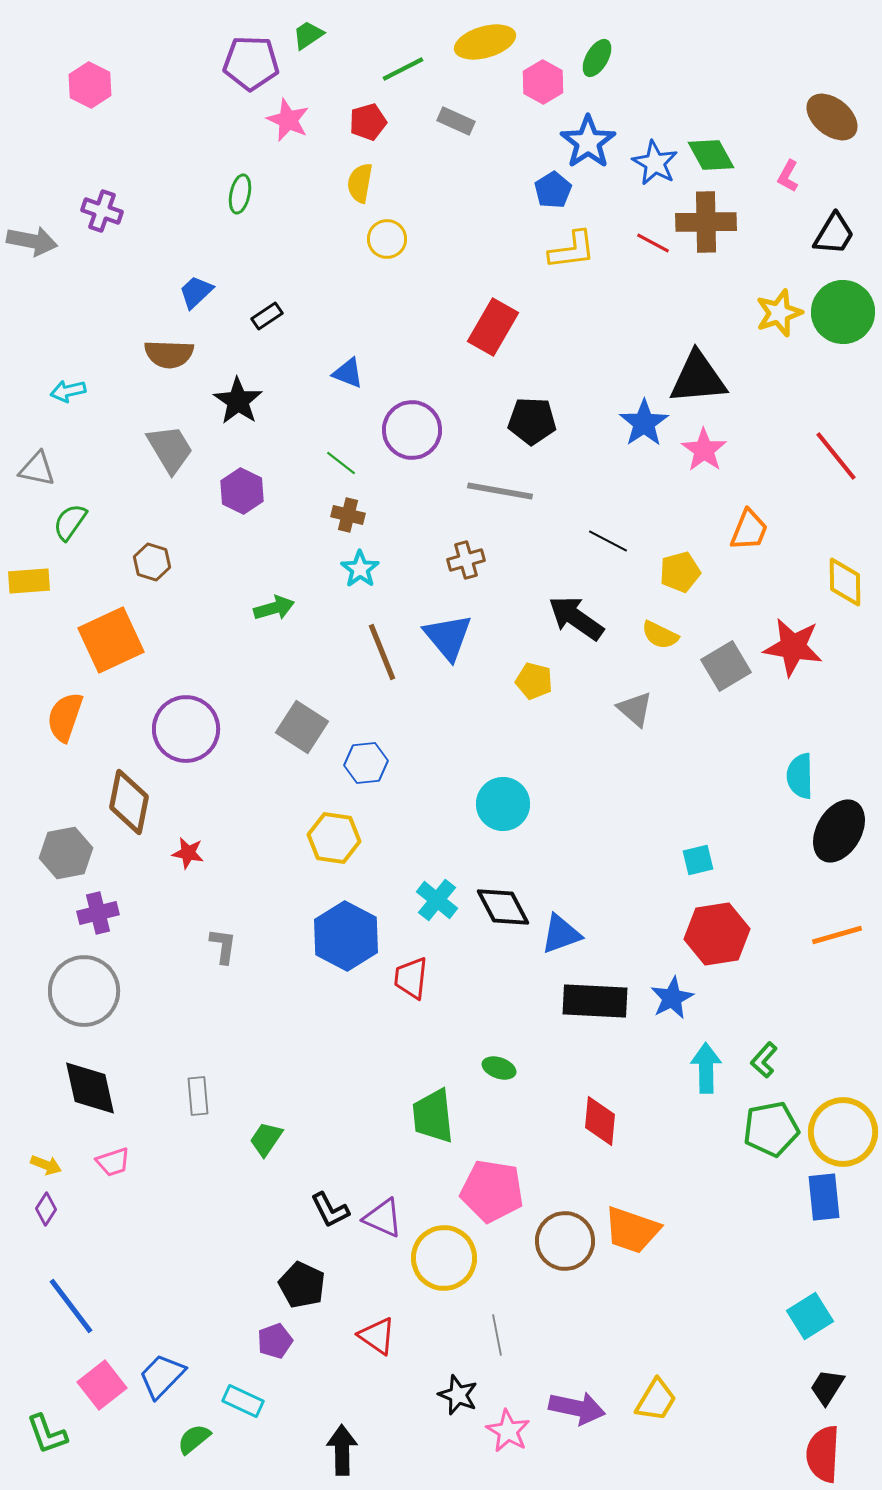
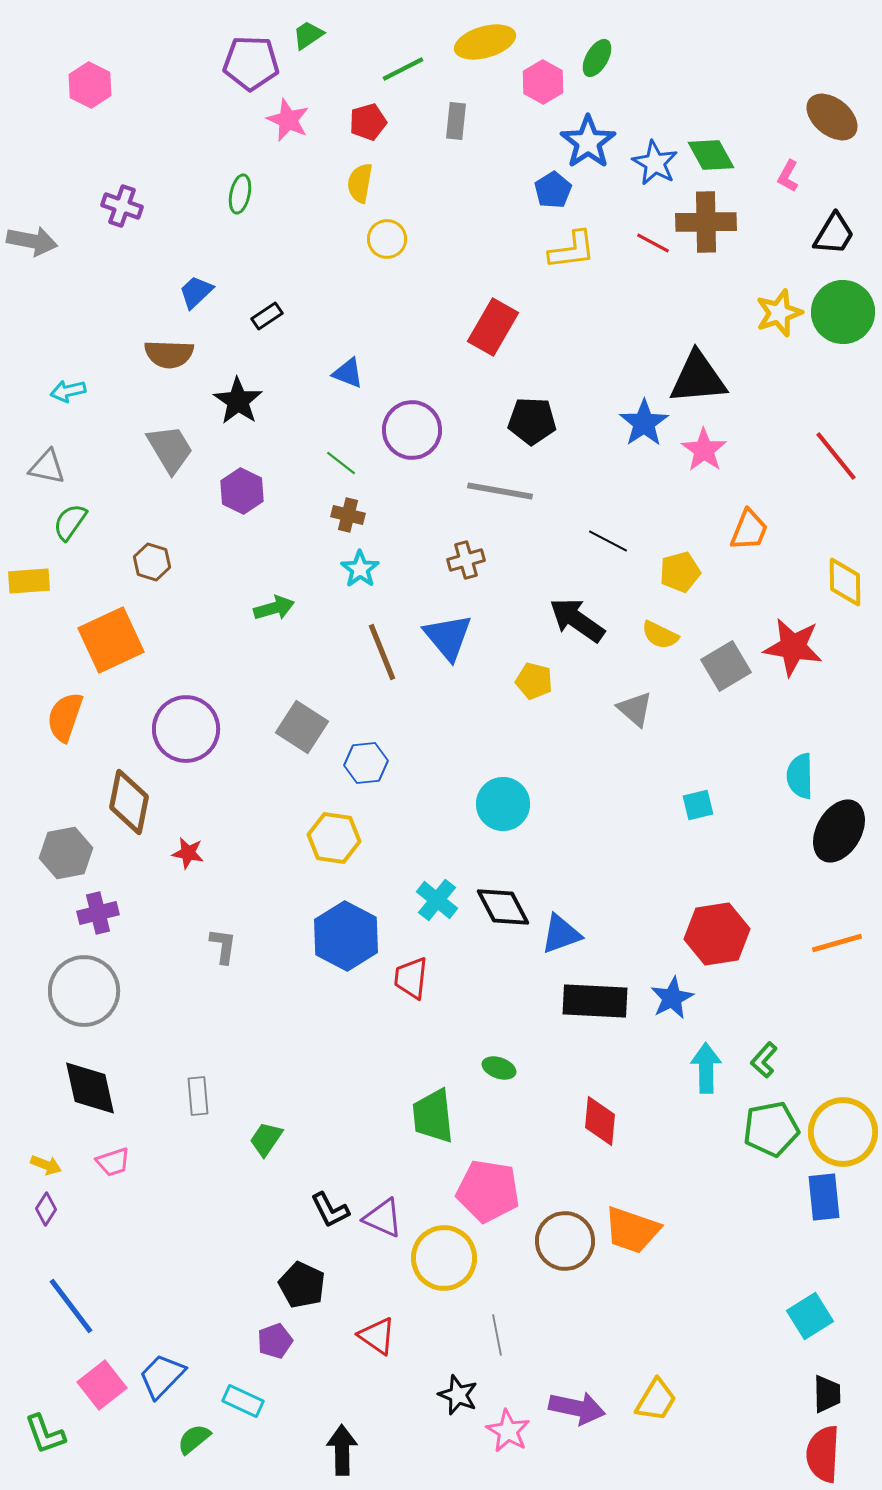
gray rectangle at (456, 121): rotated 72 degrees clockwise
purple cross at (102, 211): moved 20 px right, 5 px up
gray triangle at (37, 469): moved 10 px right, 2 px up
black arrow at (576, 618): moved 1 px right, 2 px down
cyan square at (698, 860): moved 55 px up
orange line at (837, 935): moved 8 px down
pink pentagon at (492, 1191): moved 4 px left
black trapezoid at (827, 1387): moved 7 px down; rotated 147 degrees clockwise
green L-shape at (47, 1434): moved 2 px left
